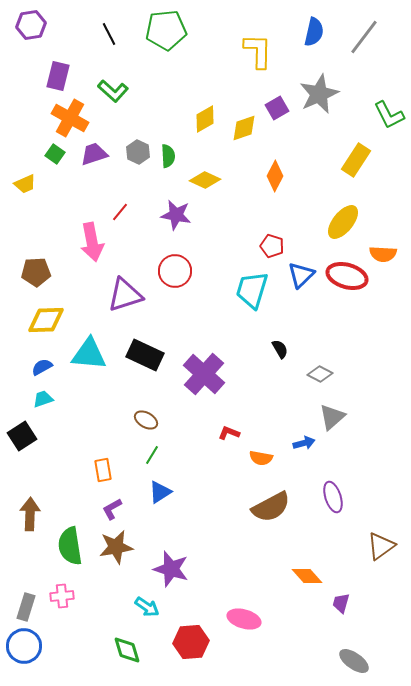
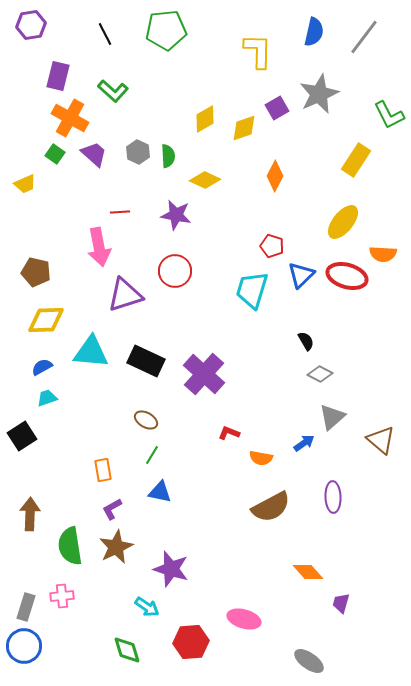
black line at (109, 34): moved 4 px left
purple trapezoid at (94, 154): rotated 60 degrees clockwise
red line at (120, 212): rotated 48 degrees clockwise
pink arrow at (92, 242): moved 7 px right, 5 px down
brown pentagon at (36, 272): rotated 16 degrees clockwise
black semicircle at (280, 349): moved 26 px right, 8 px up
cyan triangle at (89, 354): moved 2 px right, 2 px up
black rectangle at (145, 355): moved 1 px right, 6 px down
cyan trapezoid at (43, 399): moved 4 px right, 1 px up
blue arrow at (304, 443): rotated 20 degrees counterclockwise
blue triangle at (160, 492): rotated 45 degrees clockwise
purple ellipse at (333, 497): rotated 16 degrees clockwise
brown triangle at (381, 546): moved 106 px up; rotated 44 degrees counterclockwise
brown star at (116, 547): rotated 16 degrees counterclockwise
orange diamond at (307, 576): moved 1 px right, 4 px up
gray ellipse at (354, 661): moved 45 px left
